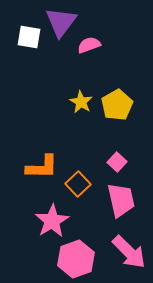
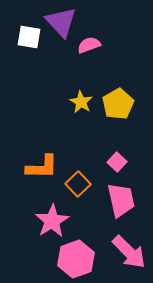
purple triangle: rotated 20 degrees counterclockwise
yellow pentagon: moved 1 px right, 1 px up
